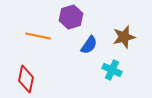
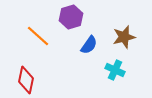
orange line: rotated 30 degrees clockwise
cyan cross: moved 3 px right
red diamond: moved 1 px down
